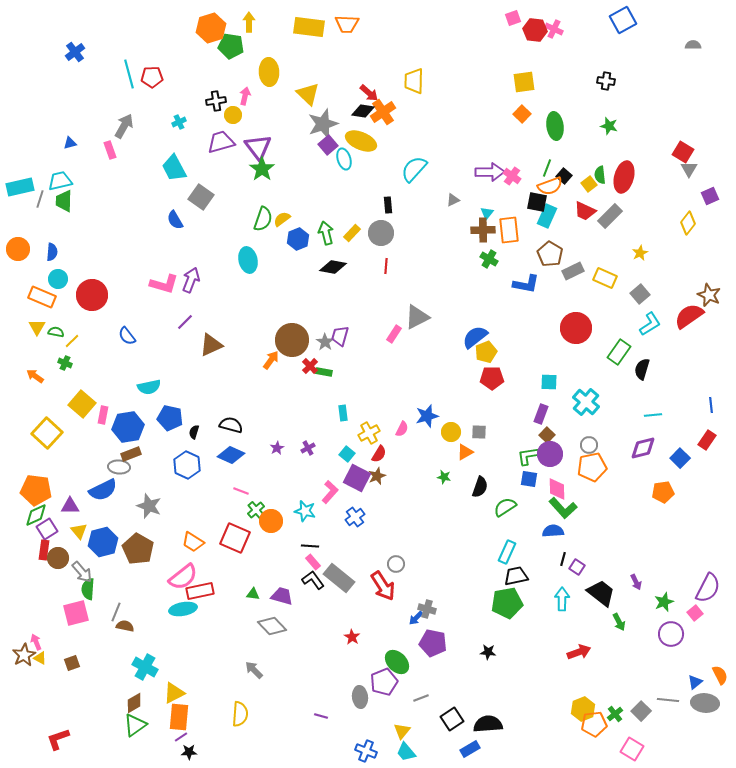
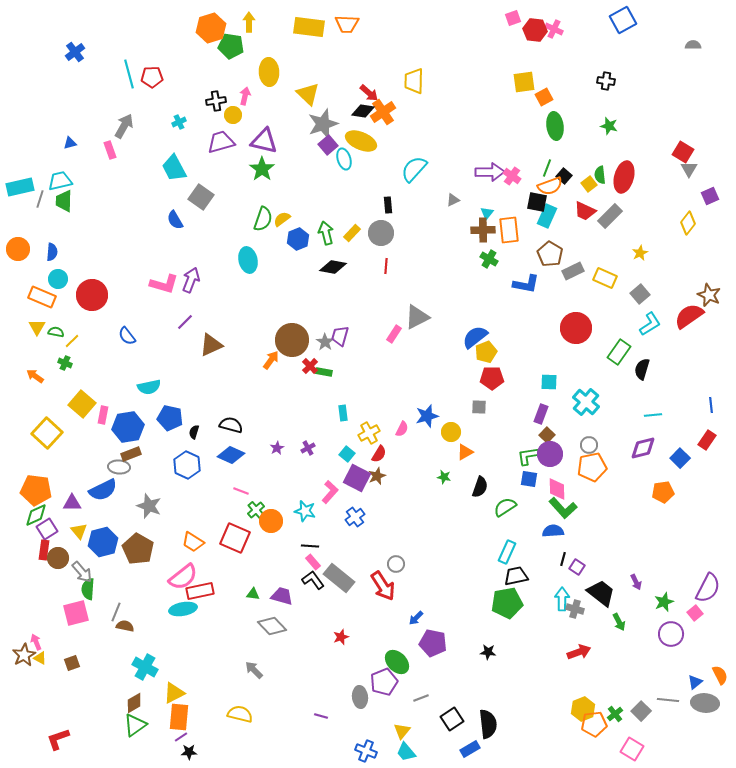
orange square at (522, 114): moved 22 px right, 17 px up; rotated 18 degrees clockwise
purple triangle at (258, 147): moved 6 px right, 6 px up; rotated 40 degrees counterclockwise
gray square at (479, 432): moved 25 px up
purple triangle at (70, 506): moved 2 px right, 3 px up
gray cross at (427, 609): moved 148 px right
red star at (352, 637): moved 11 px left; rotated 21 degrees clockwise
yellow semicircle at (240, 714): rotated 80 degrees counterclockwise
black semicircle at (488, 724): rotated 88 degrees clockwise
